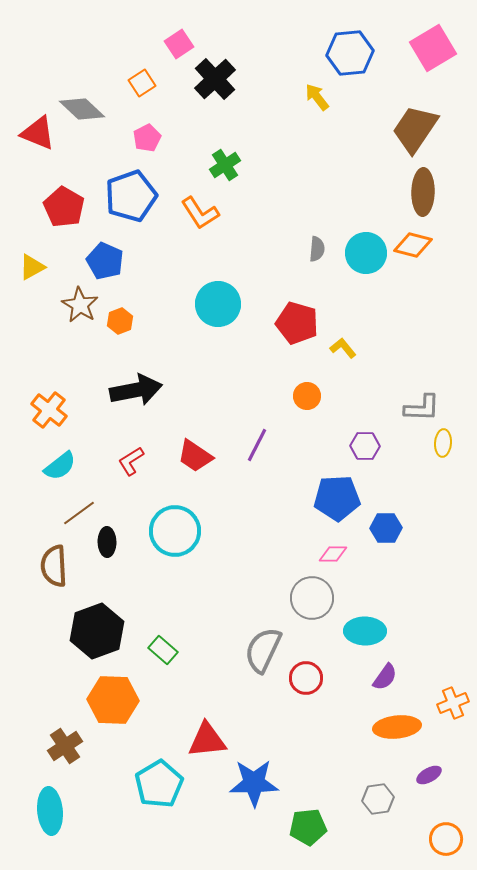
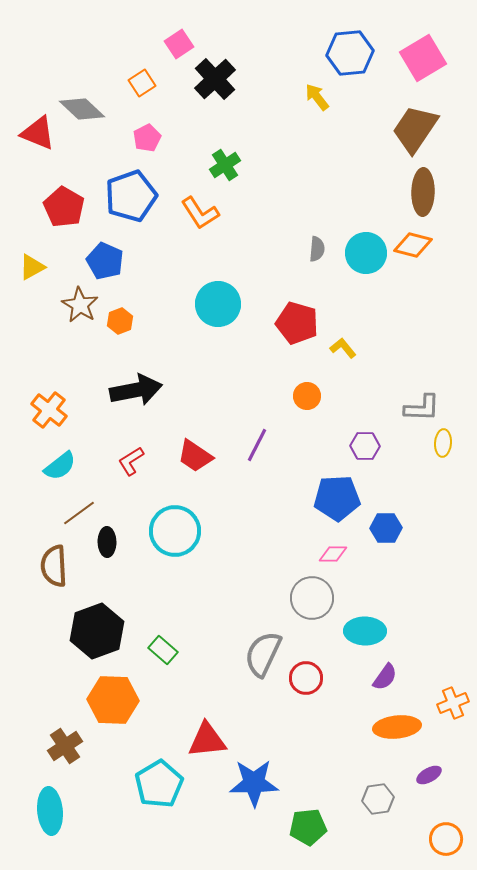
pink square at (433, 48): moved 10 px left, 10 px down
gray semicircle at (263, 650): moved 4 px down
